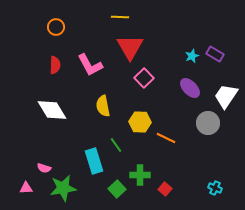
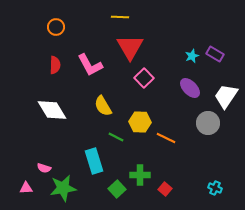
yellow semicircle: rotated 20 degrees counterclockwise
green line: moved 8 px up; rotated 28 degrees counterclockwise
